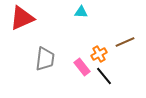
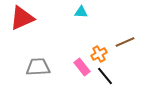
gray trapezoid: moved 7 px left, 8 px down; rotated 100 degrees counterclockwise
black line: moved 1 px right
